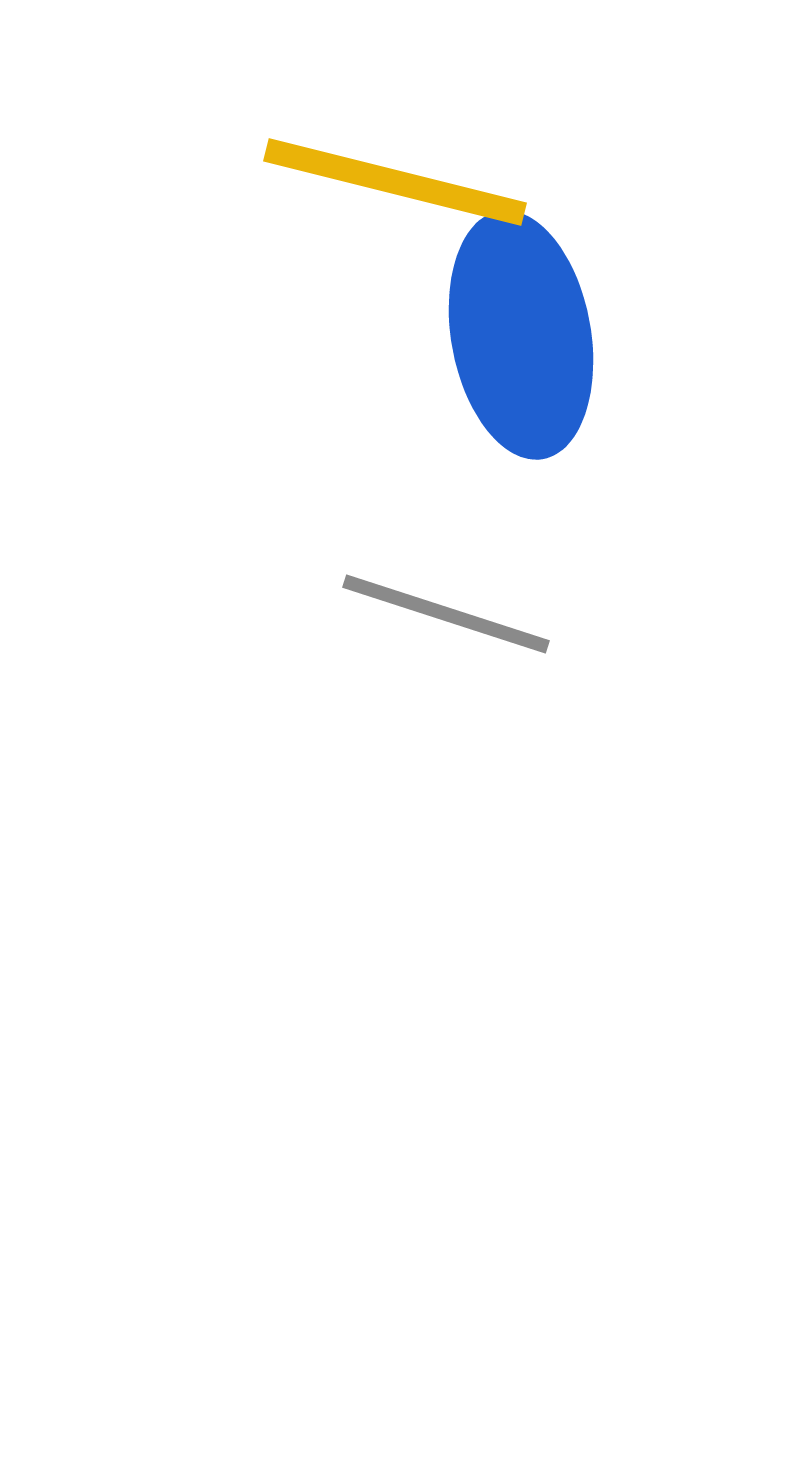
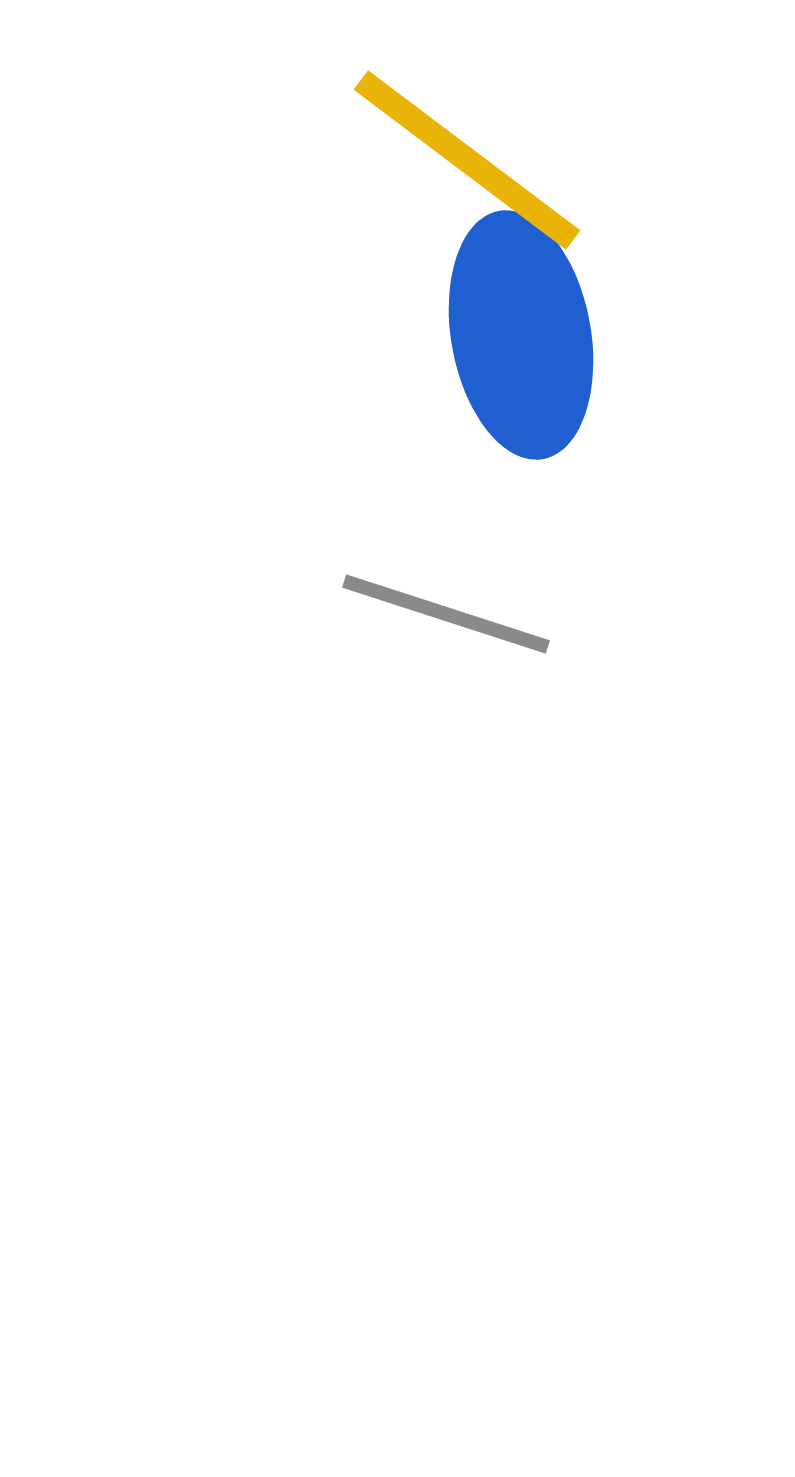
yellow line: moved 72 px right, 22 px up; rotated 23 degrees clockwise
